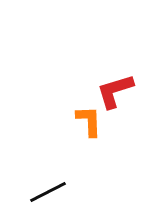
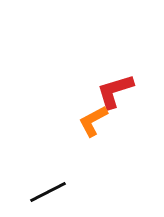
orange L-shape: moved 4 px right; rotated 116 degrees counterclockwise
